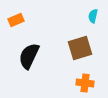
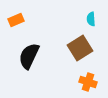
cyan semicircle: moved 2 px left, 3 px down; rotated 16 degrees counterclockwise
brown square: rotated 15 degrees counterclockwise
orange cross: moved 3 px right, 1 px up; rotated 12 degrees clockwise
